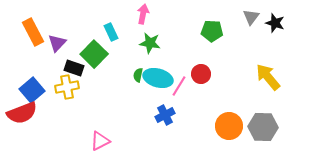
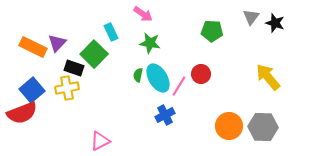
pink arrow: rotated 114 degrees clockwise
orange rectangle: moved 15 px down; rotated 36 degrees counterclockwise
cyan ellipse: rotated 44 degrees clockwise
yellow cross: moved 1 px down
